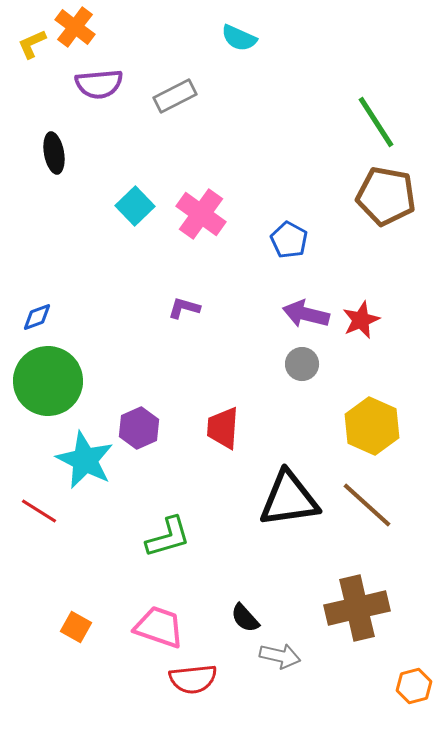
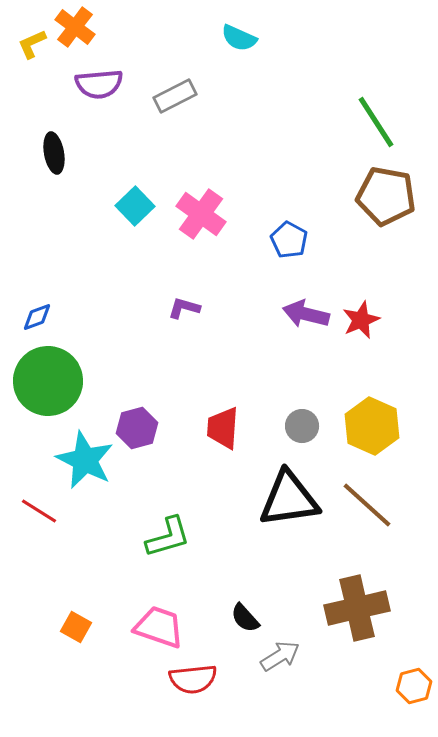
gray circle: moved 62 px down
purple hexagon: moved 2 px left; rotated 9 degrees clockwise
gray arrow: rotated 45 degrees counterclockwise
